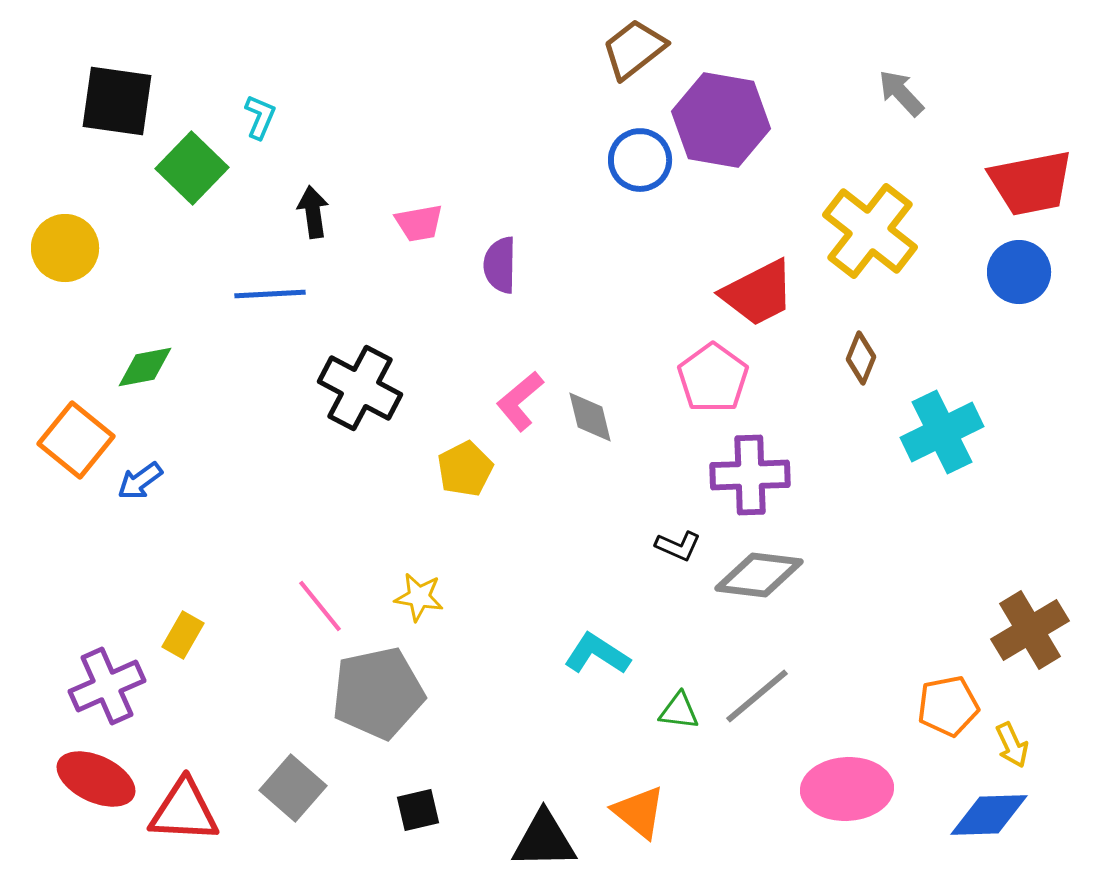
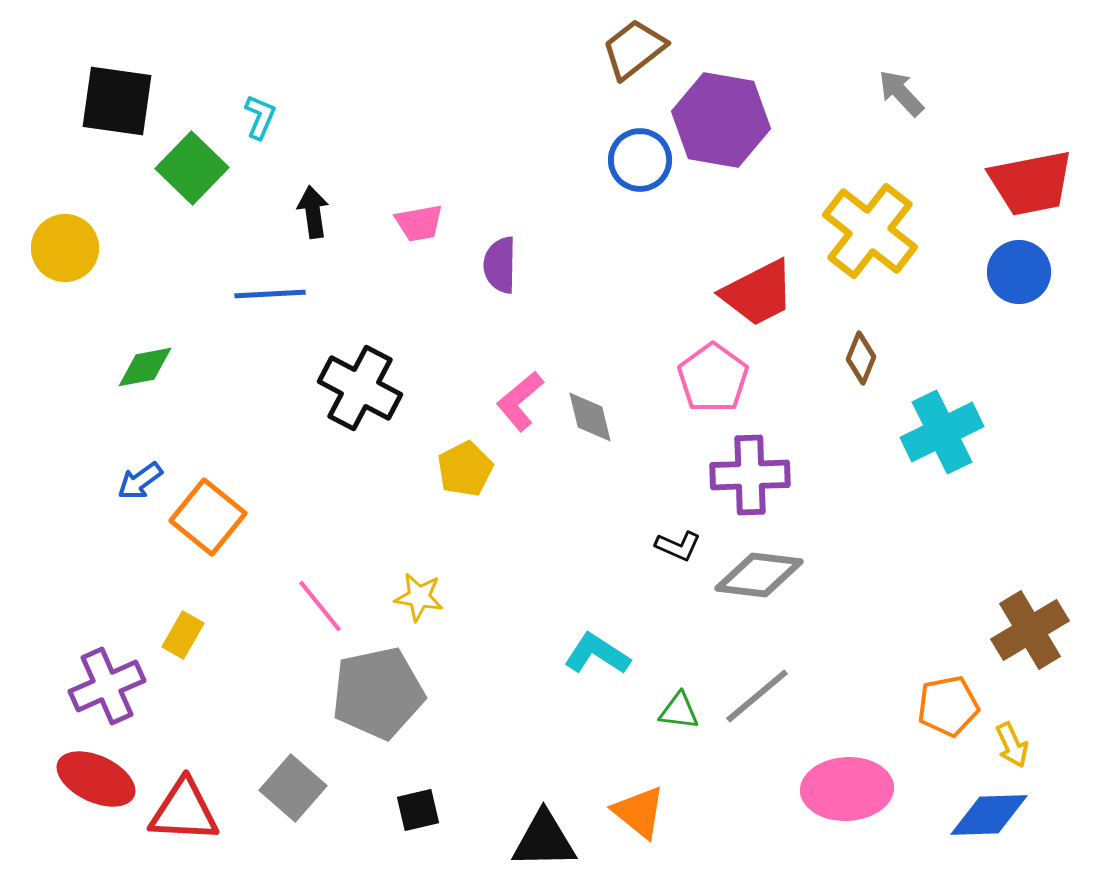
orange square at (76, 440): moved 132 px right, 77 px down
